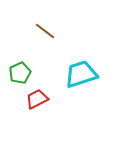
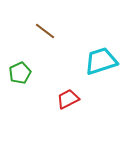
cyan trapezoid: moved 20 px right, 13 px up
red trapezoid: moved 31 px right
